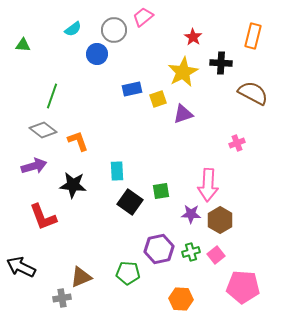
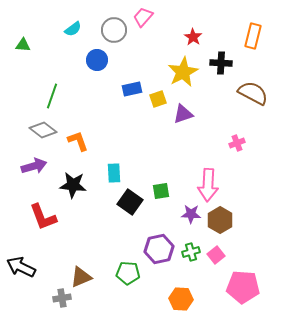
pink trapezoid: rotated 10 degrees counterclockwise
blue circle: moved 6 px down
cyan rectangle: moved 3 px left, 2 px down
